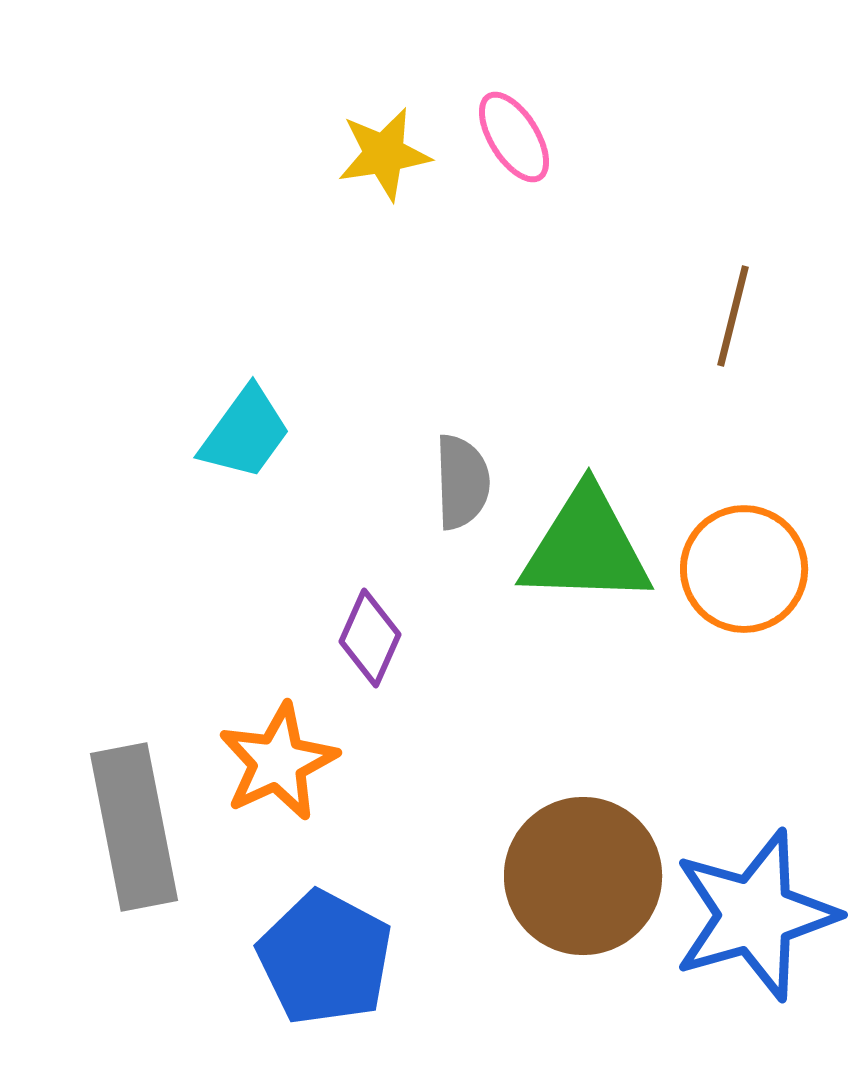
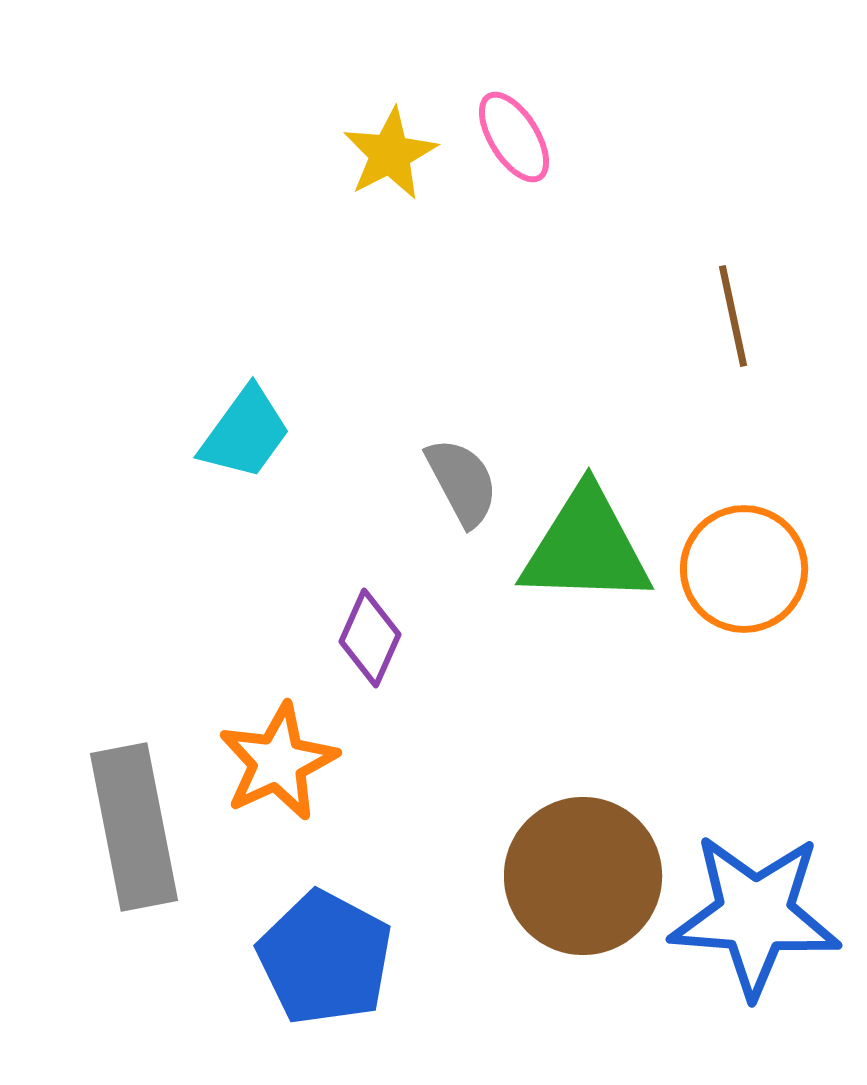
yellow star: moved 6 px right; rotated 18 degrees counterclockwise
brown line: rotated 26 degrees counterclockwise
gray semicircle: rotated 26 degrees counterclockwise
blue star: rotated 20 degrees clockwise
